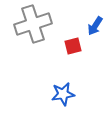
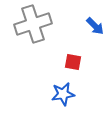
blue arrow: rotated 78 degrees counterclockwise
red square: moved 16 px down; rotated 24 degrees clockwise
